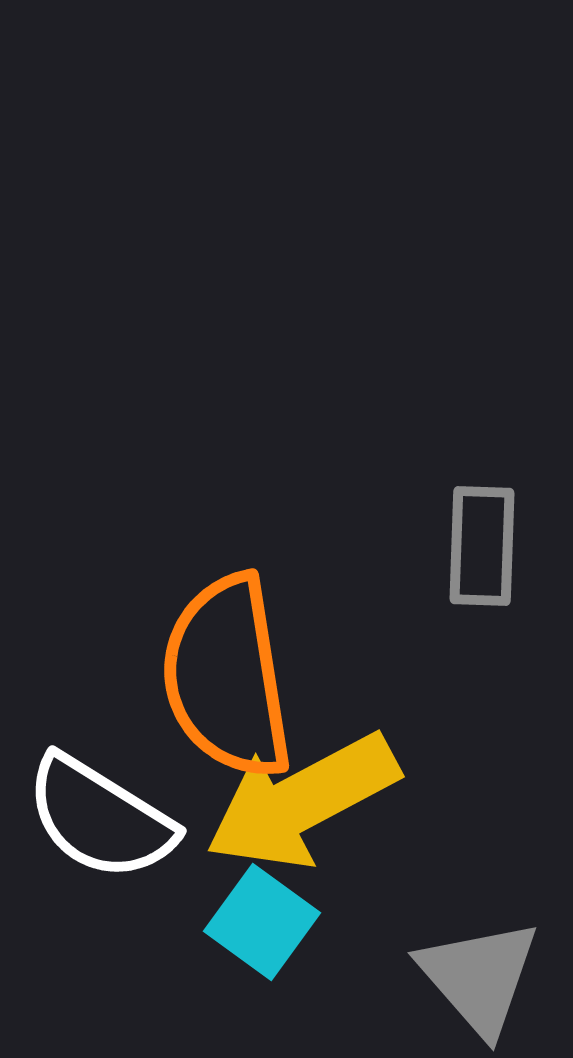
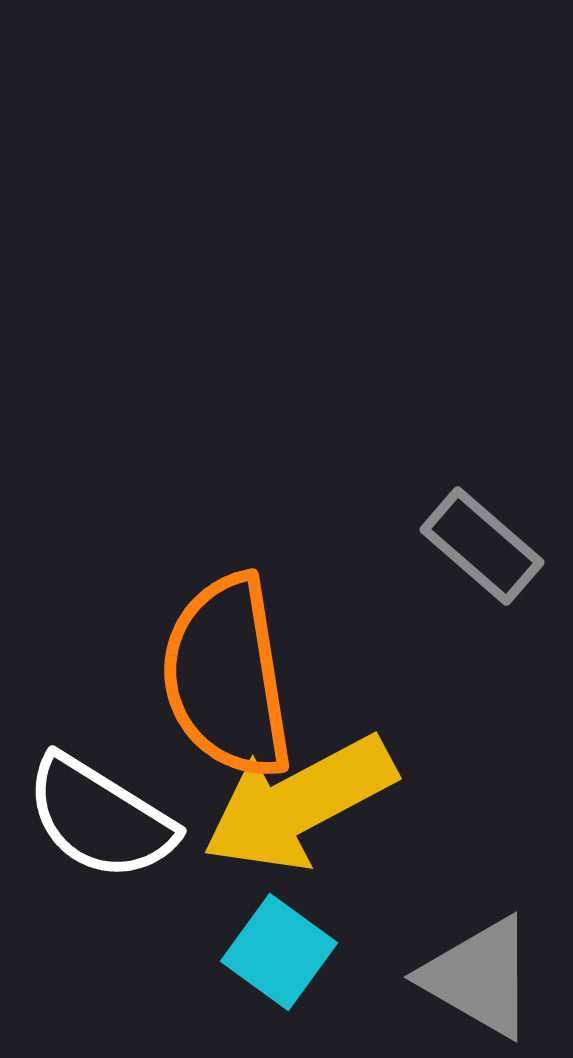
gray rectangle: rotated 51 degrees counterclockwise
yellow arrow: moved 3 px left, 2 px down
cyan square: moved 17 px right, 30 px down
gray triangle: rotated 19 degrees counterclockwise
